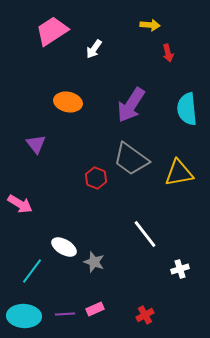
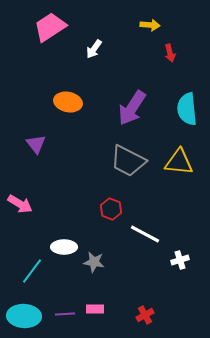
pink trapezoid: moved 2 px left, 4 px up
red arrow: moved 2 px right
purple arrow: moved 1 px right, 3 px down
gray trapezoid: moved 3 px left, 2 px down; rotated 9 degrees counterclockwise
yellow triangle: moved 11 px up; rotated 16 degrees clockwise
red hexagon: moved 15 px right, 31 px down
white line: rotated 24 degrees counterclockwise
white ellipse: rotated 30 degrees counterclockwise
gray star: rotated 10 degrees counterclockwise
white cross: moved 9 px up
pink rectangle: rotated 24 degrees clockwise
